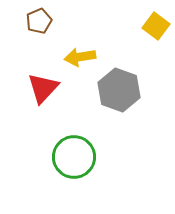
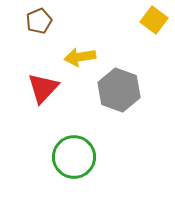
yellow square: moved 2 px left, 6 px up
